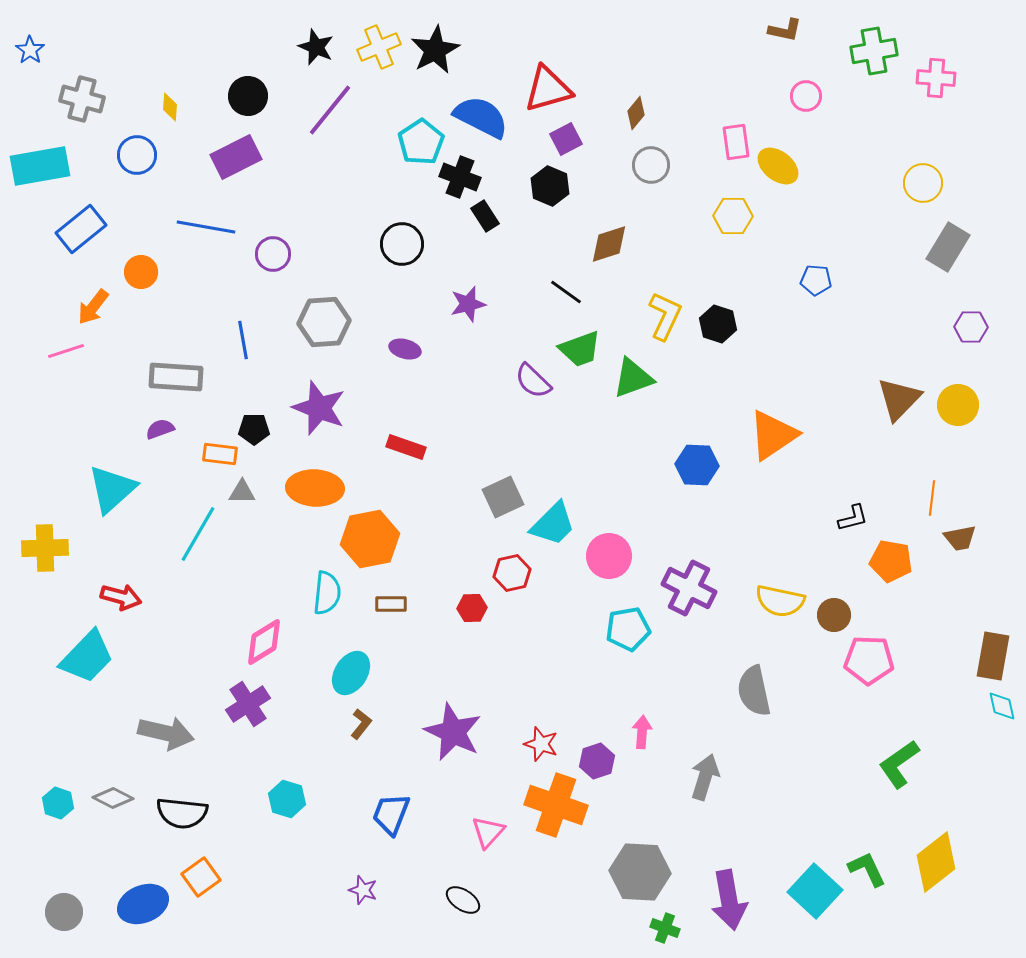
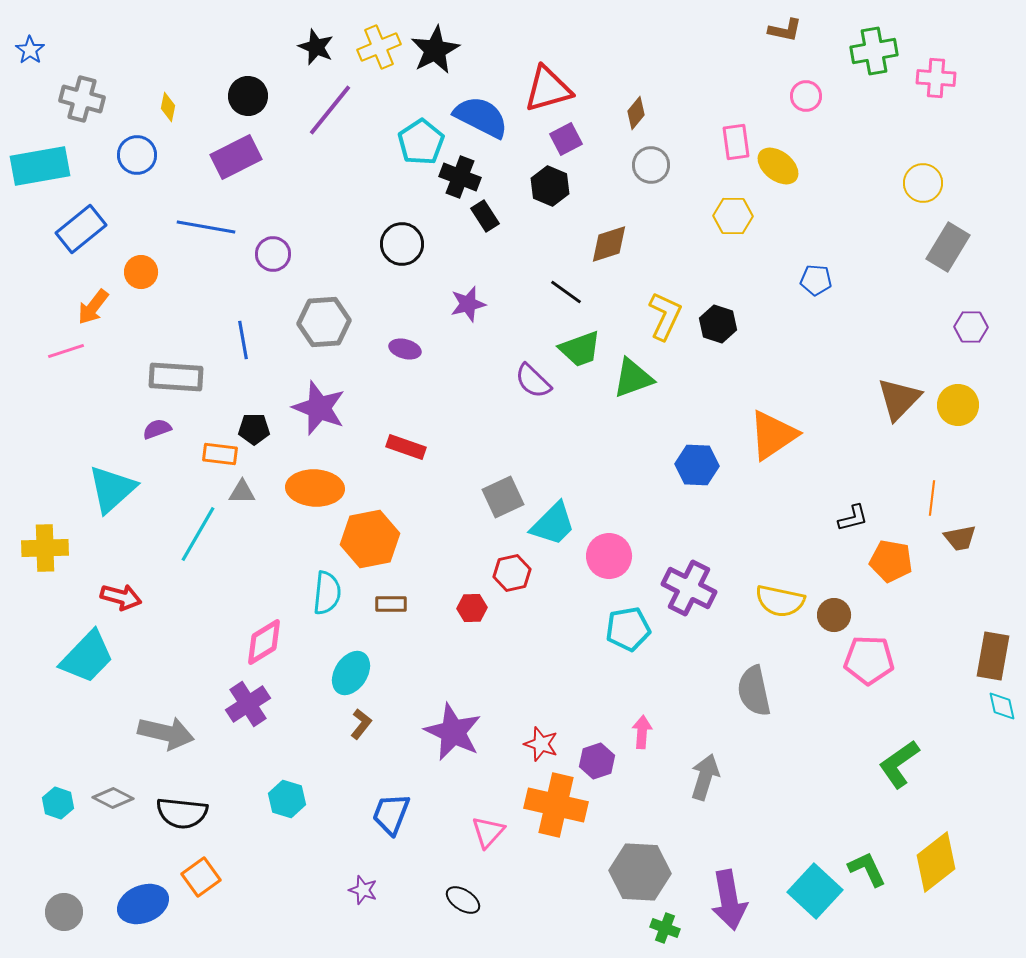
yellow diamond at (170, 107): moved 2 px left; rotated 8 degrees clockwise
purple semicircle at (160, 429): moved 3 px left
orange cross at (556, 805): rotated 6 degrees counterclockwise
